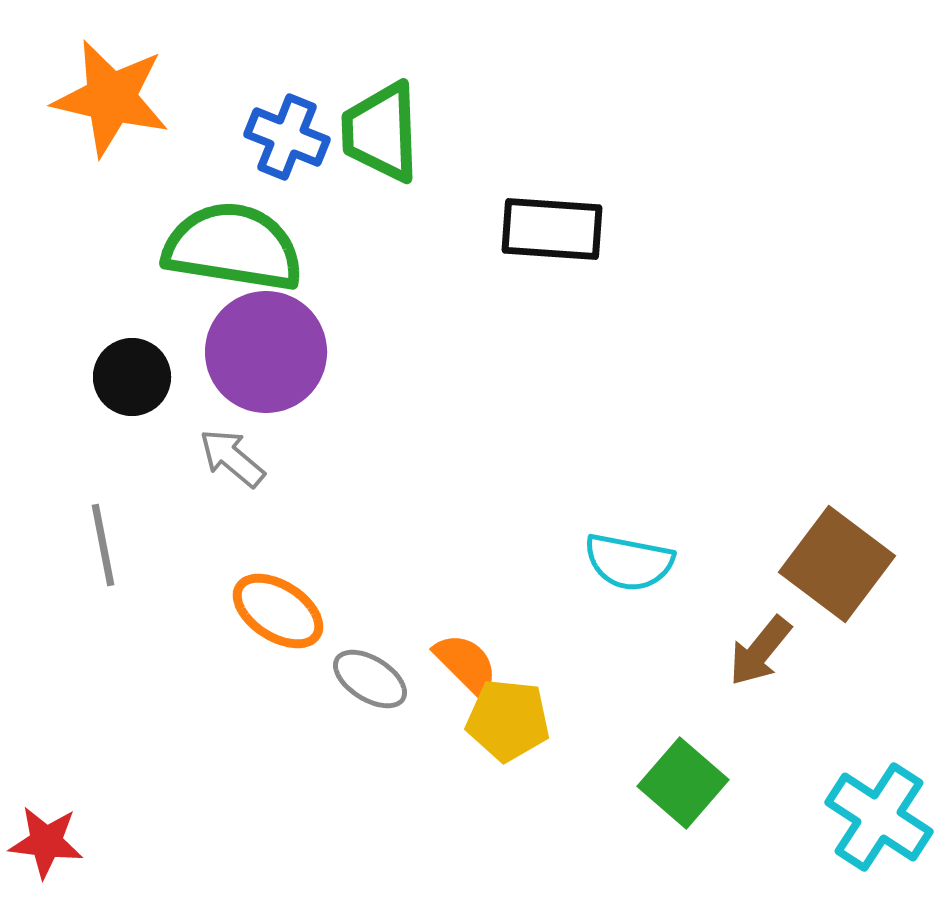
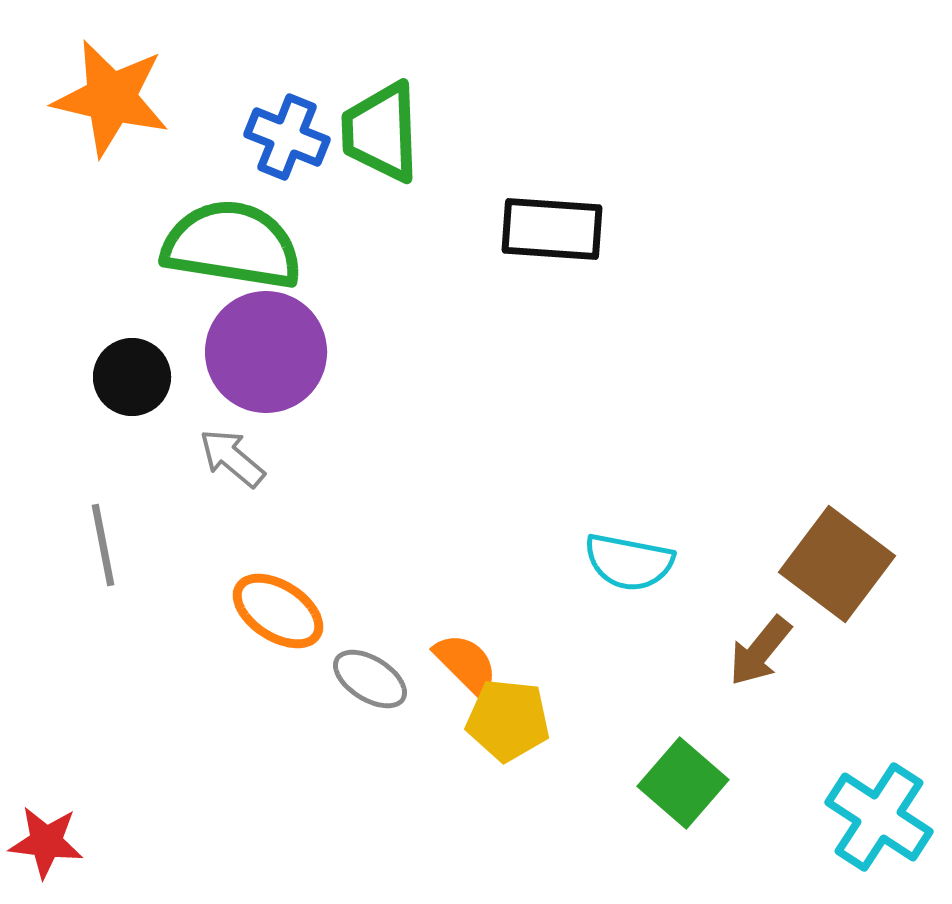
green semicircle: moved 1 px left, 2 px up
